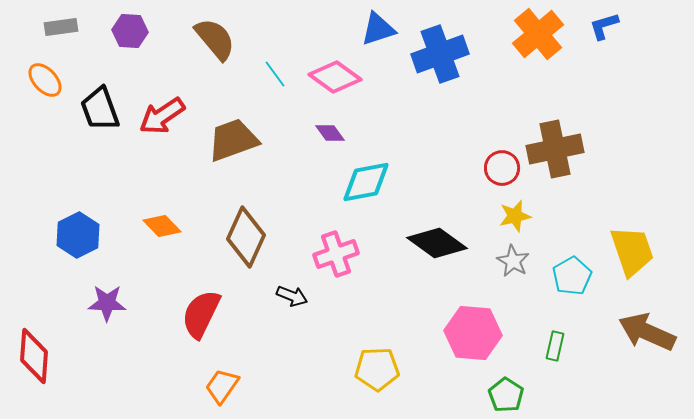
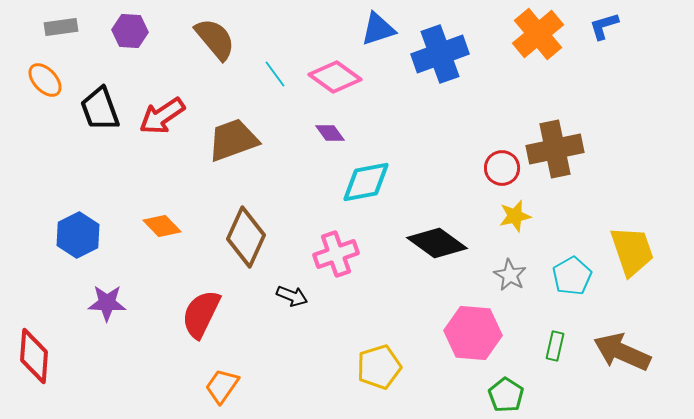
gray star: moved 3 px left, 14 px down
brown arrow: moved 25 px left, 20 px down
yellow pentagon: moved 2 px right, 2 px up; rotated 15 degrees counterclockwise
